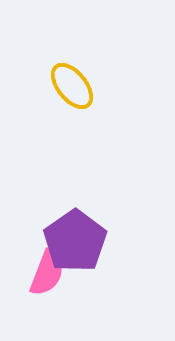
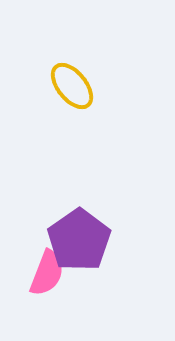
purple pentagon: moved 4 px right, 1 px up
